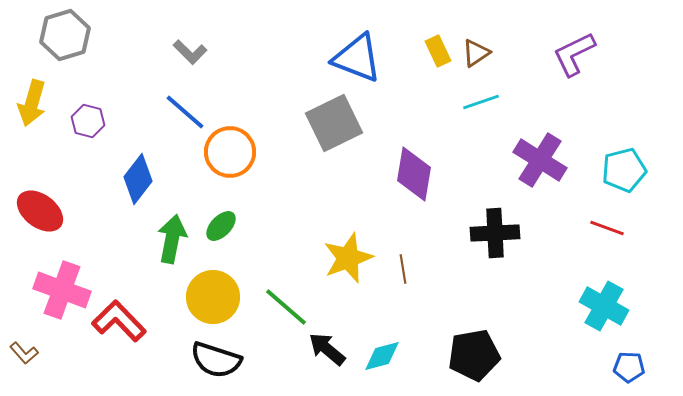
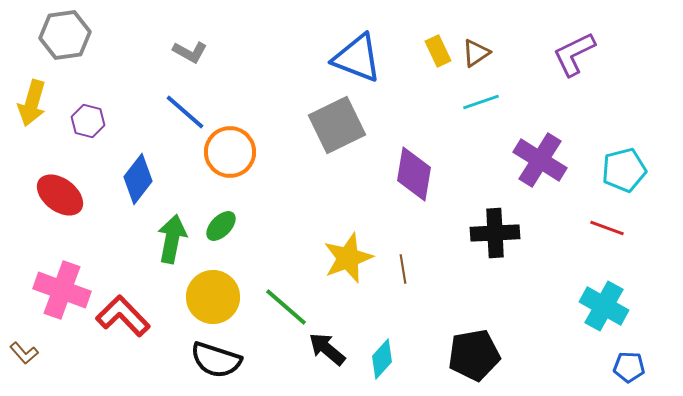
gray hexagon: rotated 9 degrees clockwise
gray L-shape: rotated 16 degrees counterclockwise
gray square: moved 3 px right, 2 px down
red ellipse: moved 20 px right, 16 px up
red L-shape: moved 4 px right, 5 px up
cyan diamond: moved 3 px down; rotated 33 degrees counterclockwise
